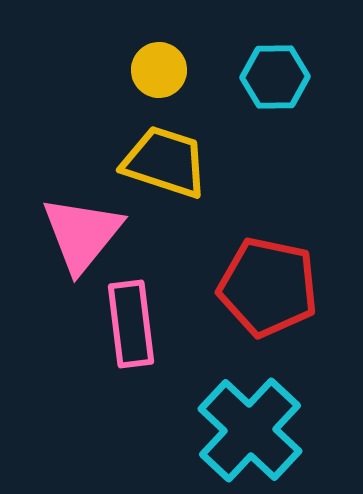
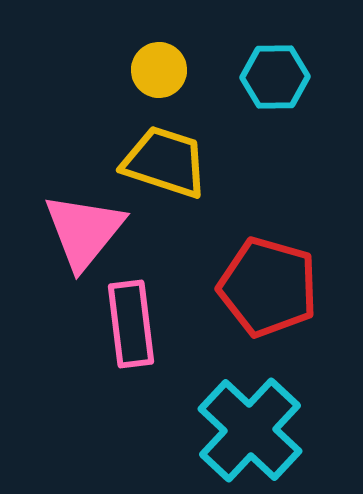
pink triangle: moved 2 px right, 3 px up
red pentagon: rotated 4 degrees clockwise
